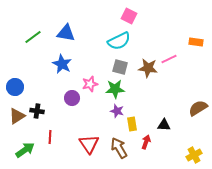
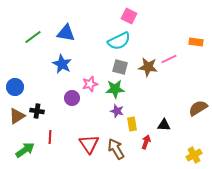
brown star: moved 1 px up
brown arrow: moved 3 px left, 1 px down
